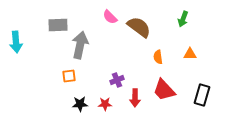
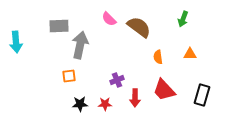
pink semicircle: moved 1 px left, 2 px down
gray rectangle: moved 1 px right, 1 px down
